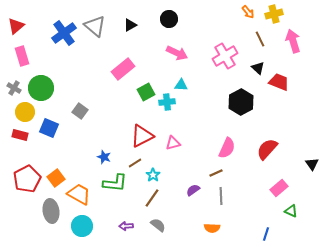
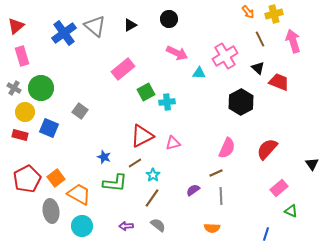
cyan triangle at (181, 85): moved 18 px right, 12 px up
